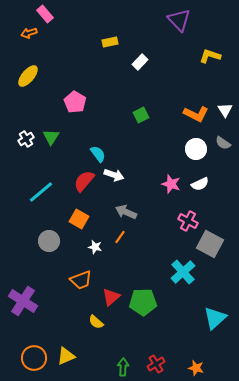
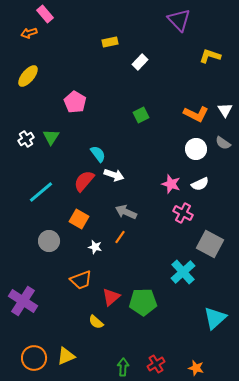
pink cross: moved 5 px left, 8 px up
